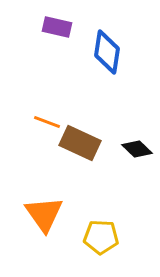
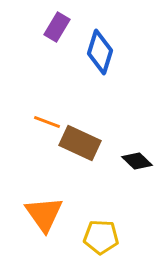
purple rectangle: rotated 72 degrees counterclockwise
blue diamond: moved 7 px left; rotated 9 degrees clockwise
black diamond: moved 12 px down
